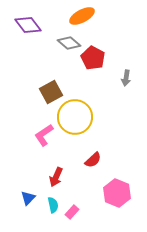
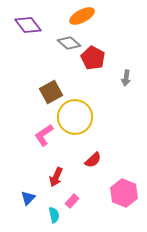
pink hexagon: moved 7 px right
cyan semicircle: moved 1 px right, 10 px down
pink rectangle: moved 11 px up
